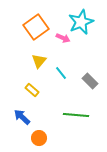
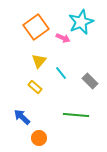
yellow rectangle: moved 3 px right, 3 px up
